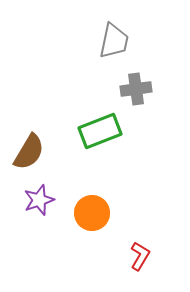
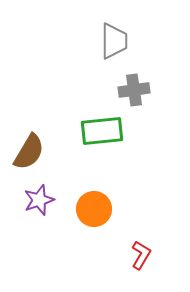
gray trapezoid: rotated 12 degrees counterclockwise
gray cross: moved 2 px left, 1 px down
green rectangle: moved 2 px right; rotated 15 degrees clockwise
orange circle: moved 2 px right, 4 px up
red L-shape: moved 1 px right, 1 px up
